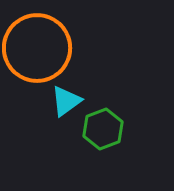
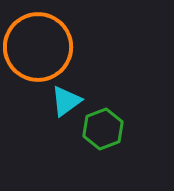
orange circle: moved 1 px right, 1 px up
